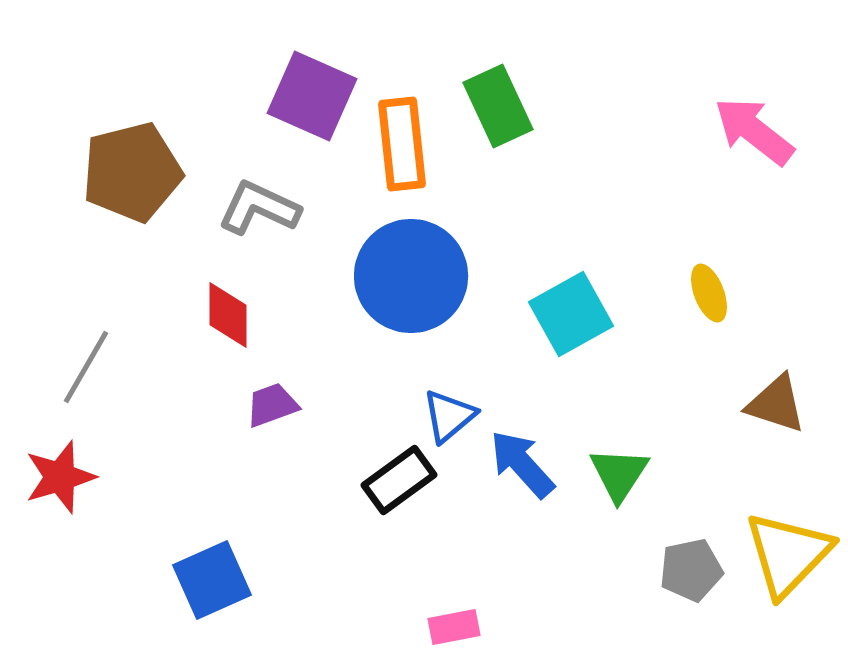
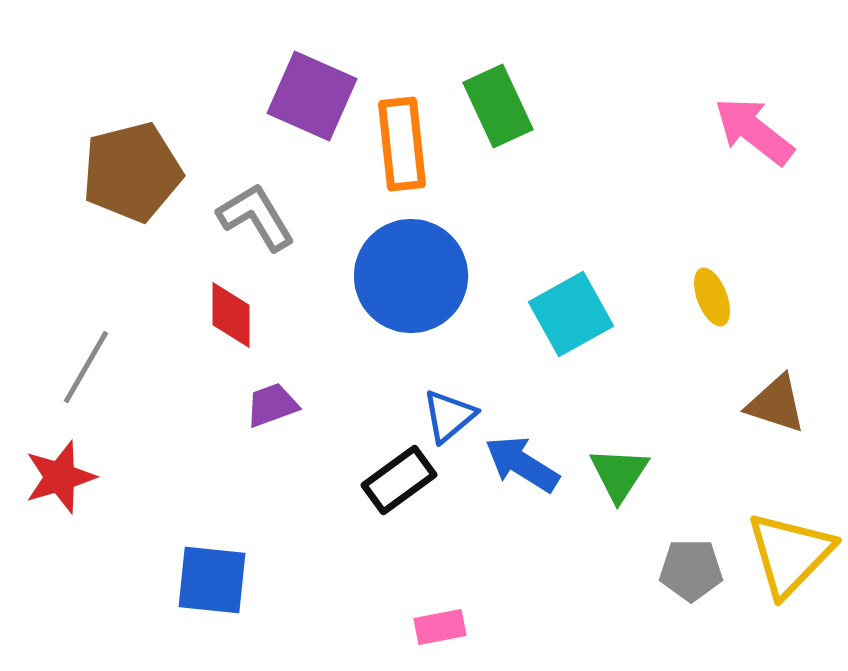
gray L-shape: moved 3 px left, 9 px down; rotated 34 degrees clockwise
yellow ellipse: moved 3 px right, 4 px down
red diamond: moved 3 px right
blue arrow: rotated 16 degrees counterclockwise
yellow triangle: moved 2 px right
gray pentagon: rotated 12 degrees clockwise
blue square: rotated 30 degrees clockwise
pink rectangle: moved 14 px left
